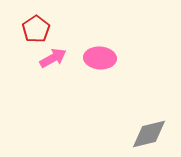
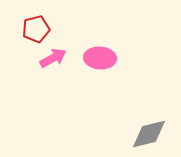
red pentagon: rotated 20 degrees clockwise
